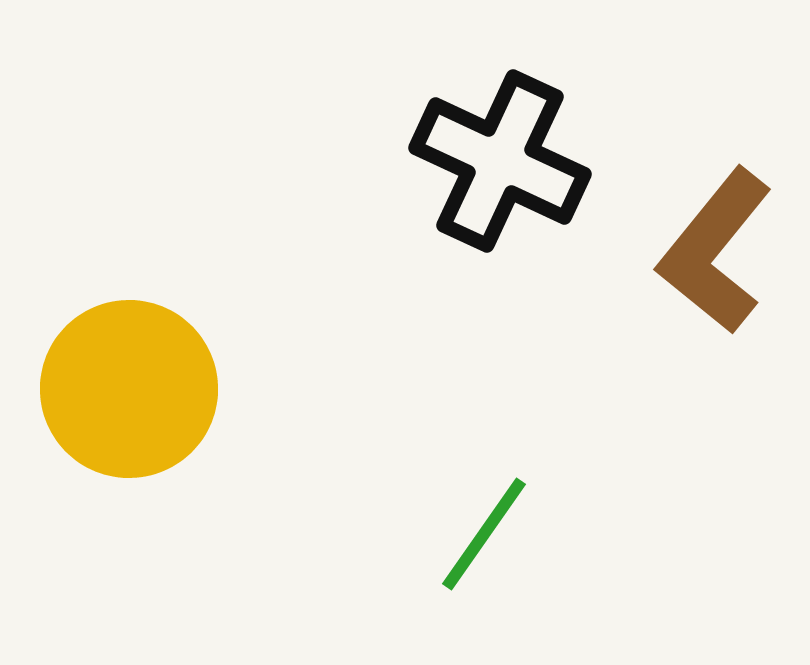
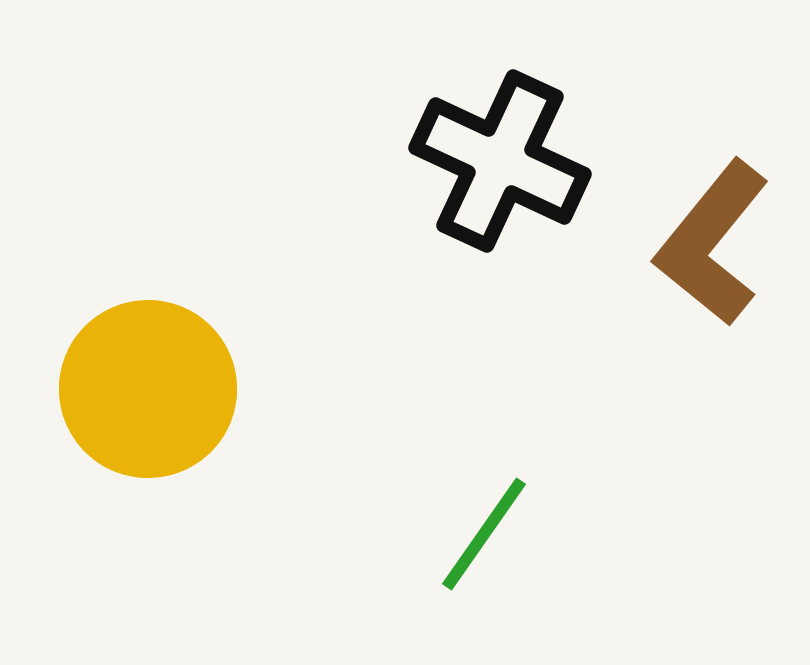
brown L-shape: moved 3 px left, 8 px up
yellow circle: moved 19 px right
